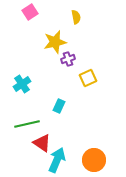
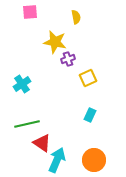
pink square: rotated 28 degrees clockwise
yellow star: rotated 25 degrees clockwise
cyan rectangle: moved 31 px right, 9 px down
